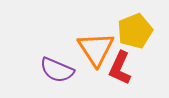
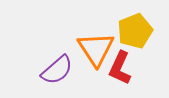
purple semicircle: rotated 64 degrees counterclockwise
